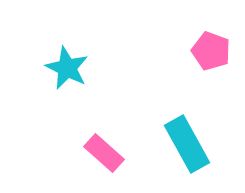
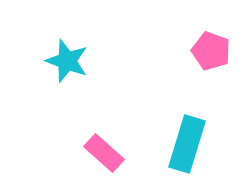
cyan star: moved 7 px up; rotated 6 degrees counterclockwise
cyan rectangle: rotated 46 degrees clockwise
